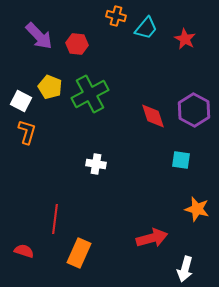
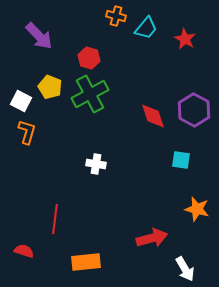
red hexagon: moved 12 px right, 14 px down; rotated 10 degrees clockwise
orange rectangle: moved 7 px right, 9 px down; rotated 60 degrees clockwise
white arrow: rotated 45 degrees counterclockwise
